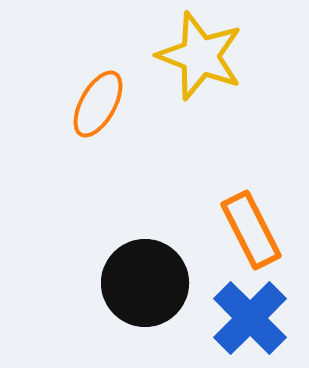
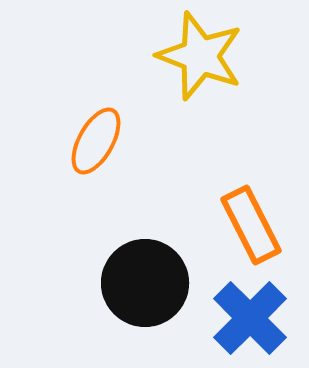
orange ellipse: moved 2 px left, 37 px down
orange rectangle: moved 5 px up
